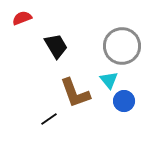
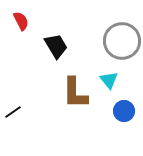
red semicircle: moved 1 px left, 3 px down; rotated 84 degrees clockwise
gray circle: moved 5 px up
brown L-shape: rotated 20 degrees clockwise
blue circle: moved 10 px down
black line: moved 36 px left, 7 px up
